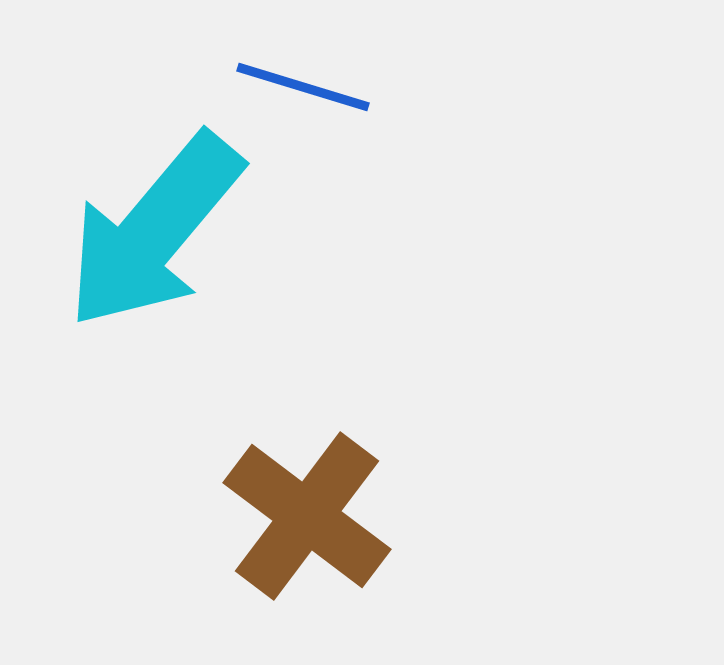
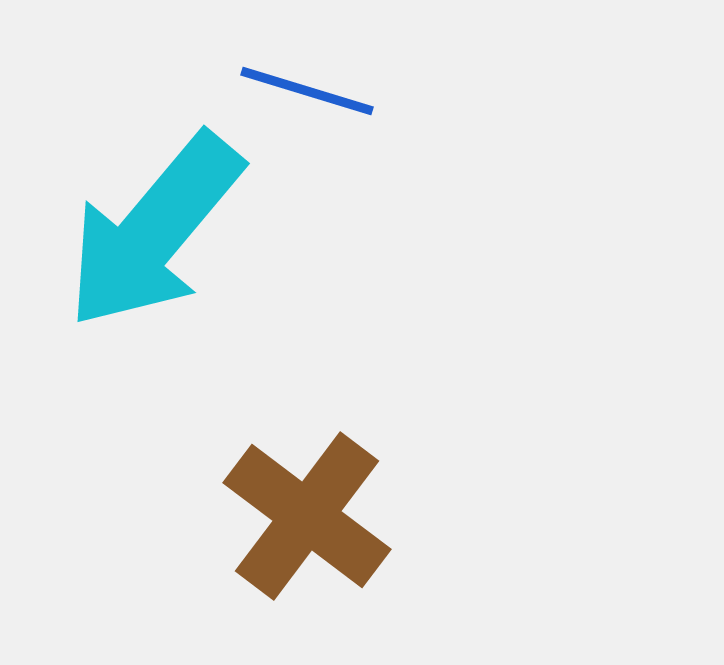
blue line: moved 4 px right, 4 px down
